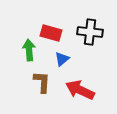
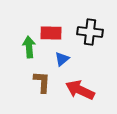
red rectangle: rotated 15 degrees counterclockwise
green arrow: moved 3 px up
